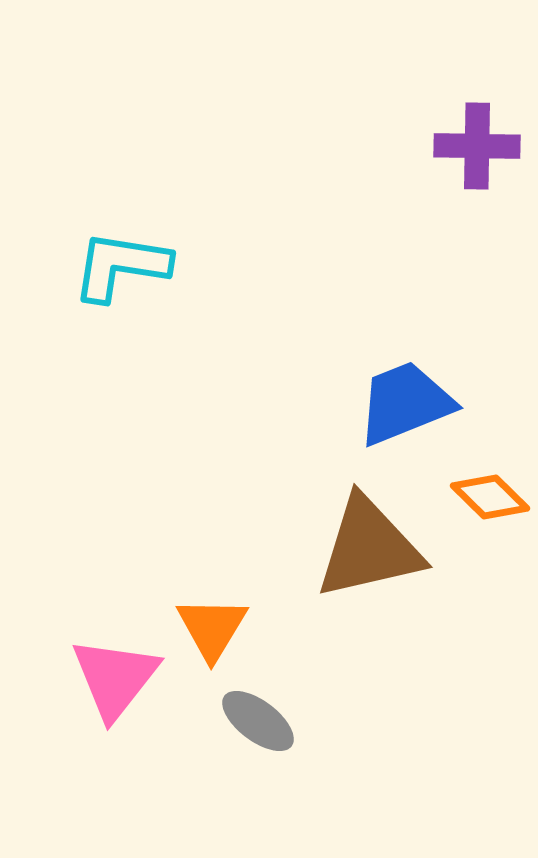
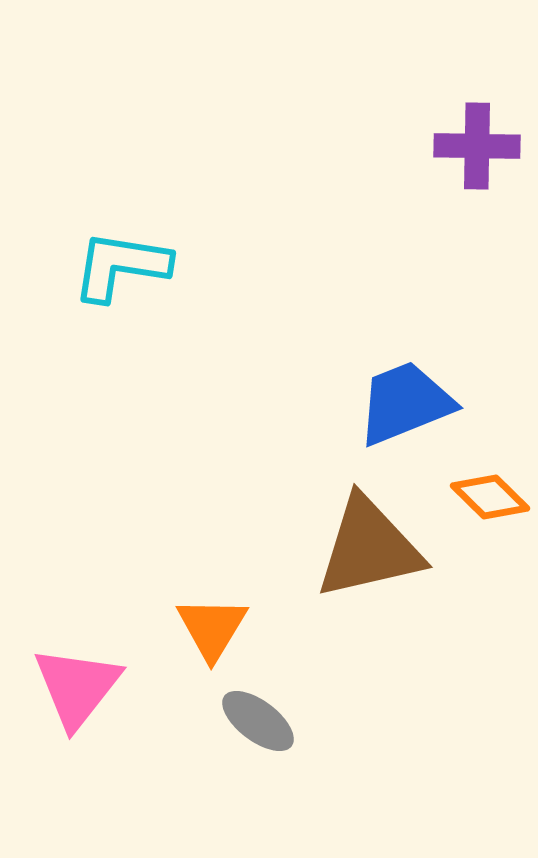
pink triangle: moved 38 px left, 9 px down
